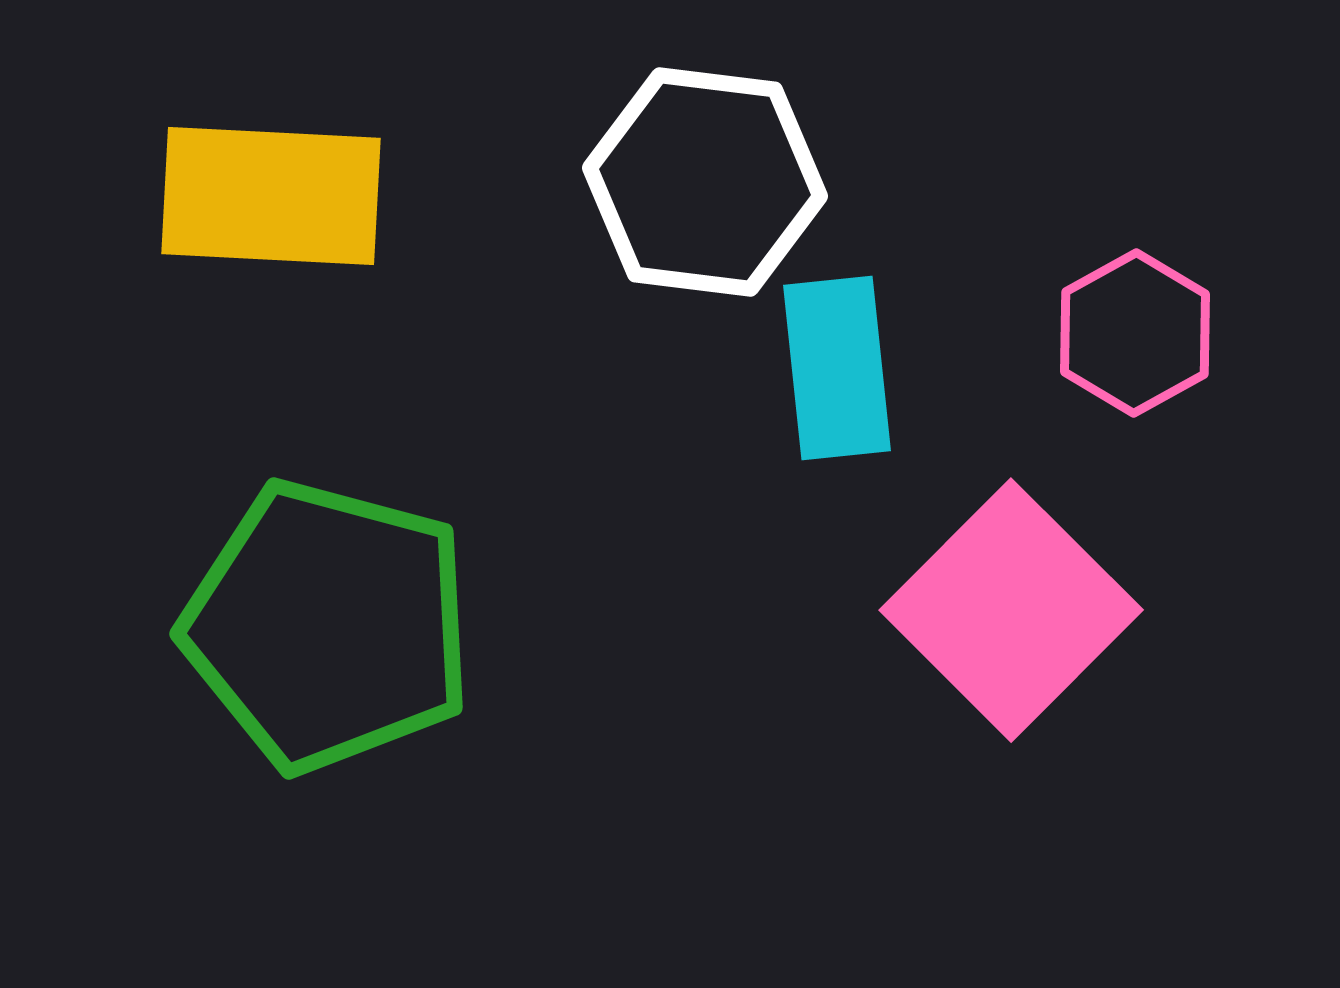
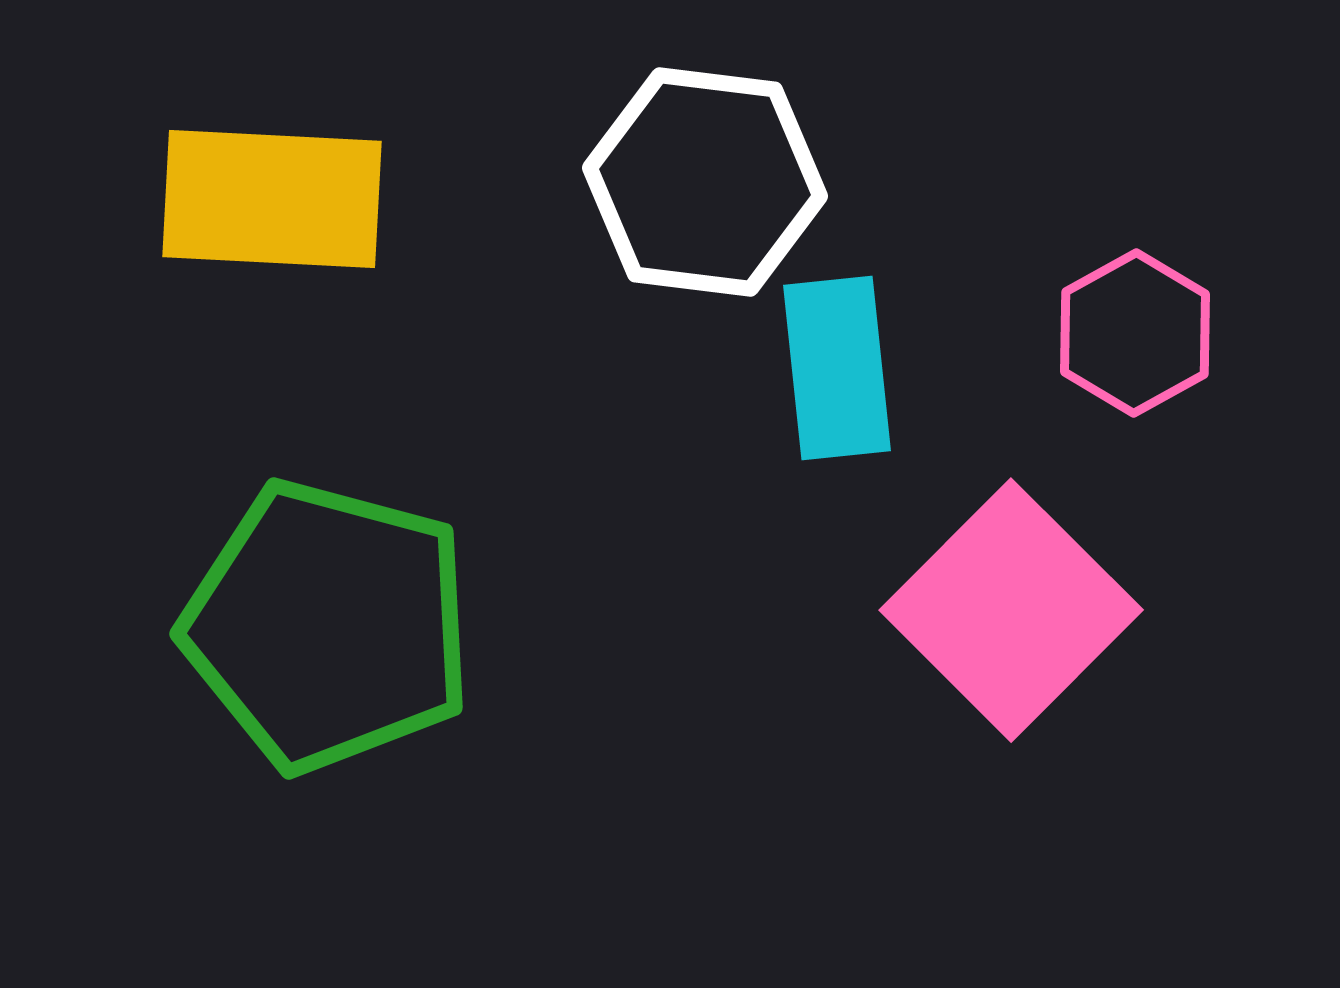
yellow rectangle: moved 1 px right, 3 px down
